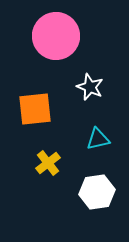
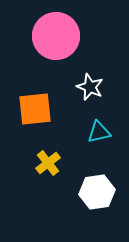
cyan triangle: moved 1 px right, 7 px up
